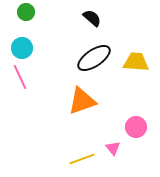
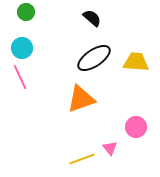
orange triangle: moved 1 px left, 2 px up
pink triangle: moved 3 px left
